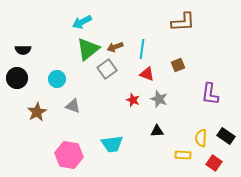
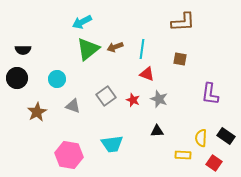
brown square: moved 2 px right, 6 px up; rotated 32 degrees clockwise
gray square: moved 1 px left, 27 px down
